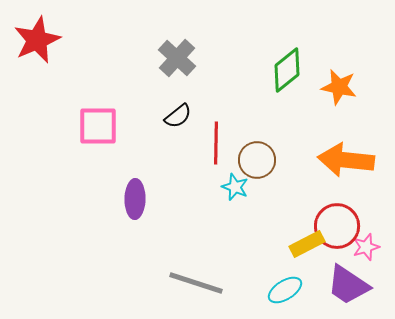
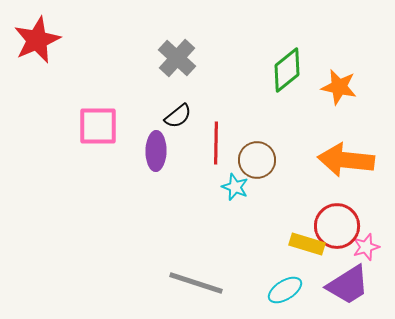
purple ellipse: moved 21 px right, 48 px up
yellow rectangle: rotated 44 degrees clockwise
purple trapezoid: rotated 66 degrees counterclockwise
